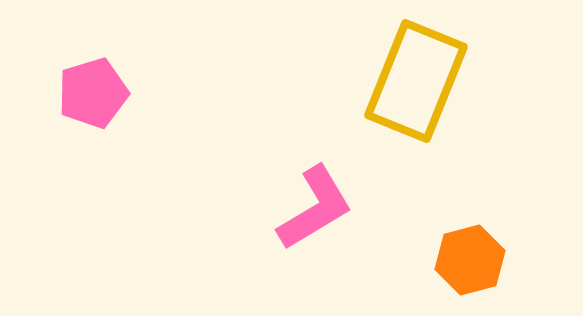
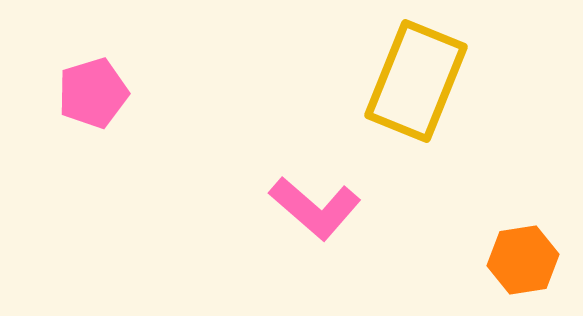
pink L-shape: rotated 72 degrees clockwise
orange hexagon: moved 53 px right; rotated 6 degrees clockwise
